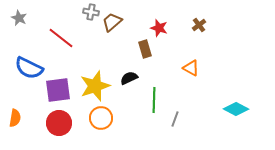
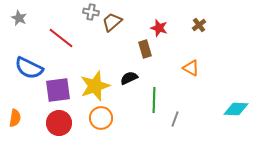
cyan diamond: rotated 25 degrees counterclockwise
